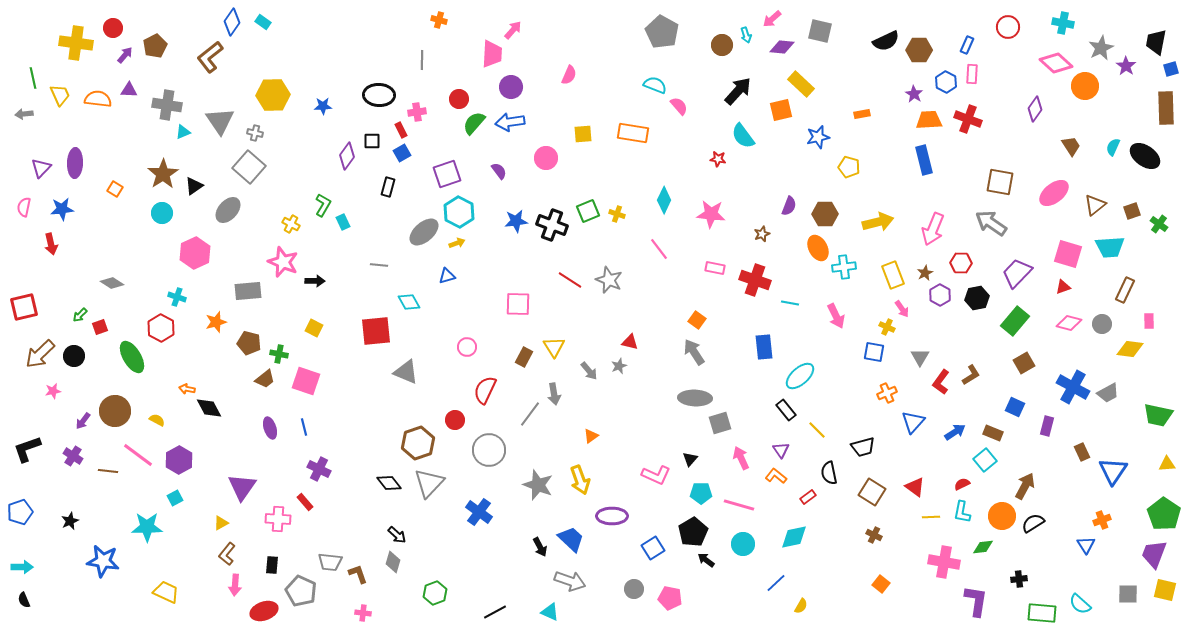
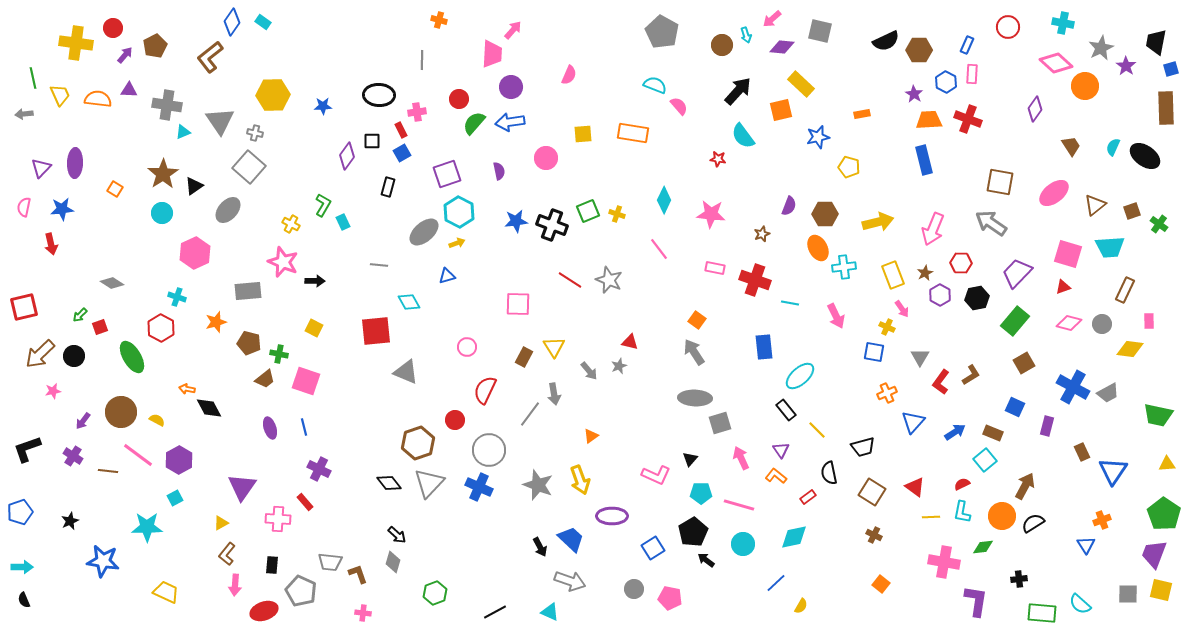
purple semicircle at (499, 171): rotated 24 degrees clockwise
brown circle at (115, 411): moved 6 px right, 1 px down
blue cross at (479, 512): moved 25 px up; rotated 12 degrees counterclockwise
yellow square at (1165, 590): moved 4 px left
